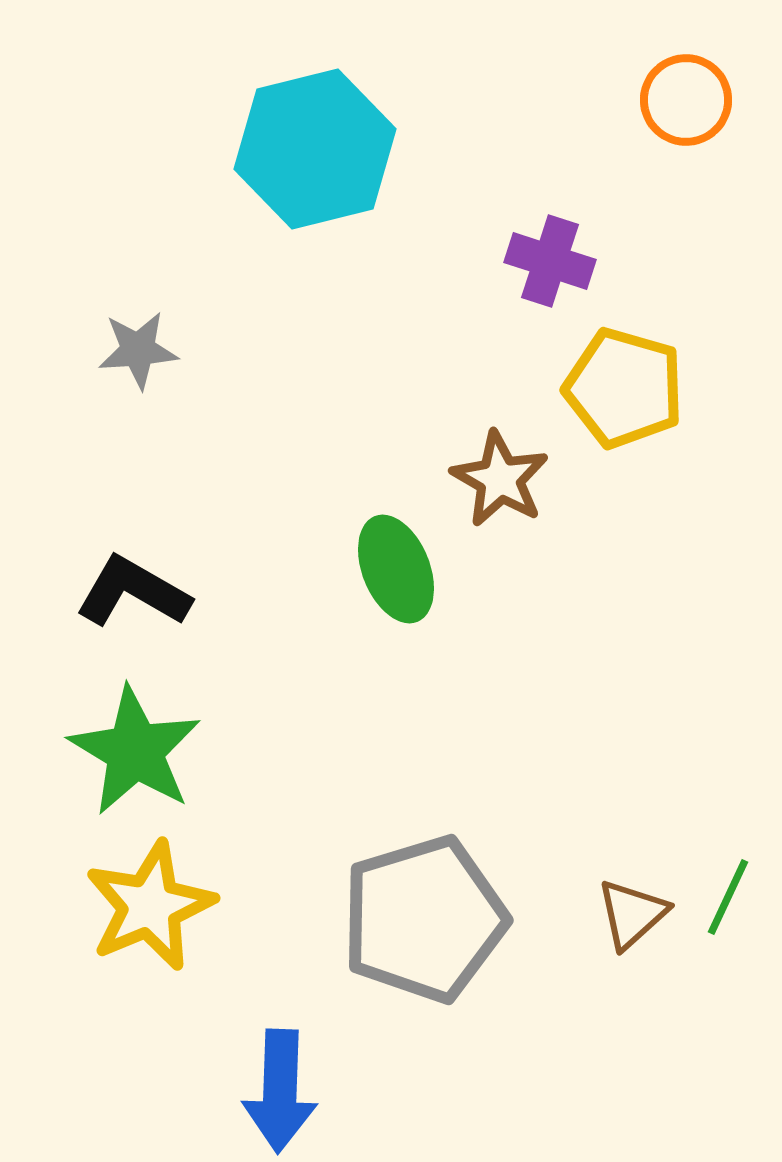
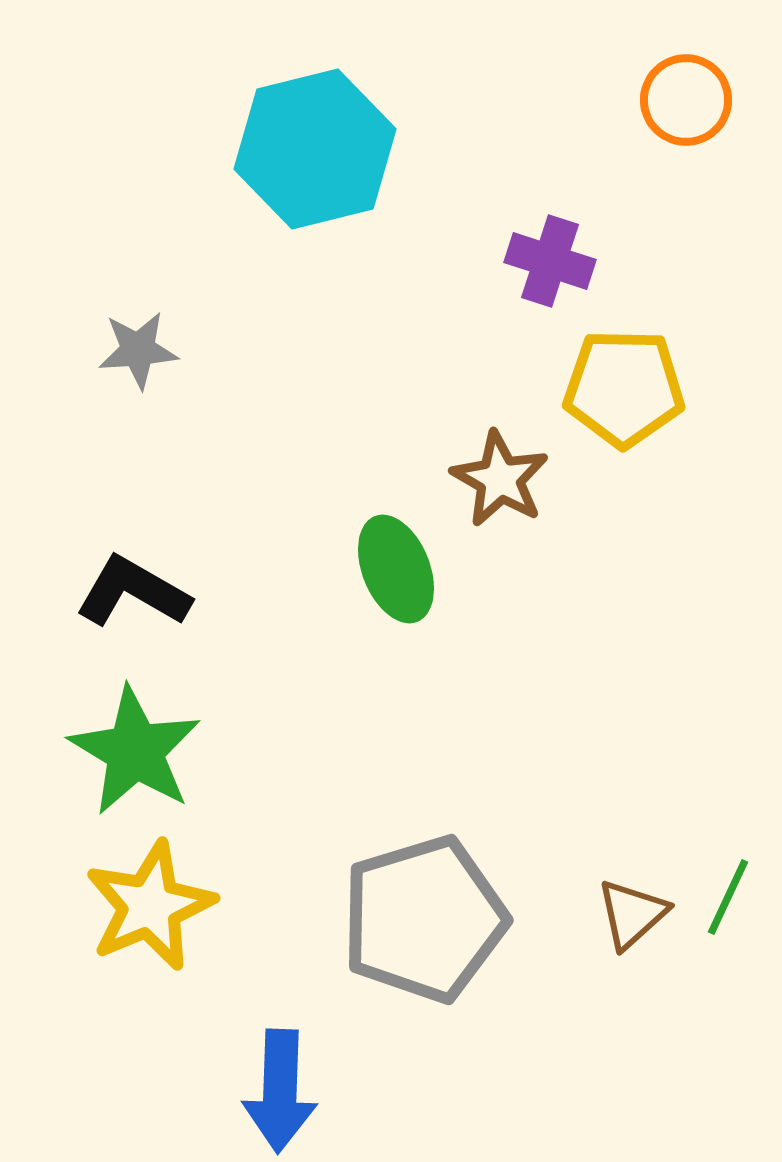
yellow pentagon: rotated 15 degrees counterclockwise
